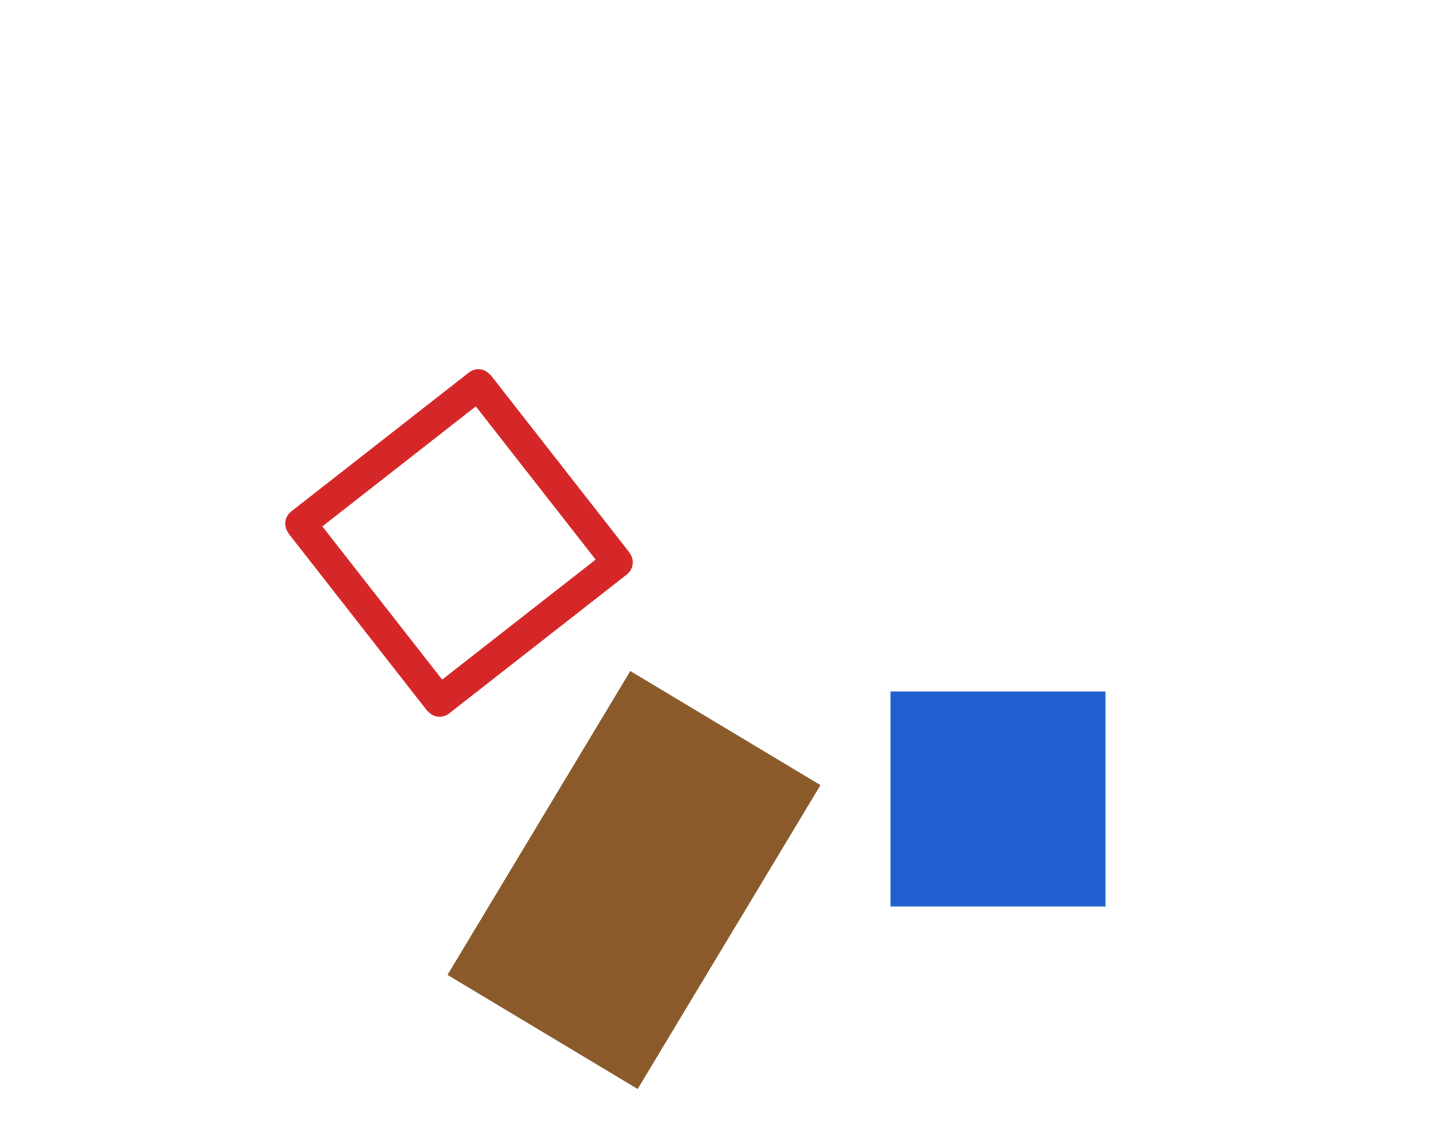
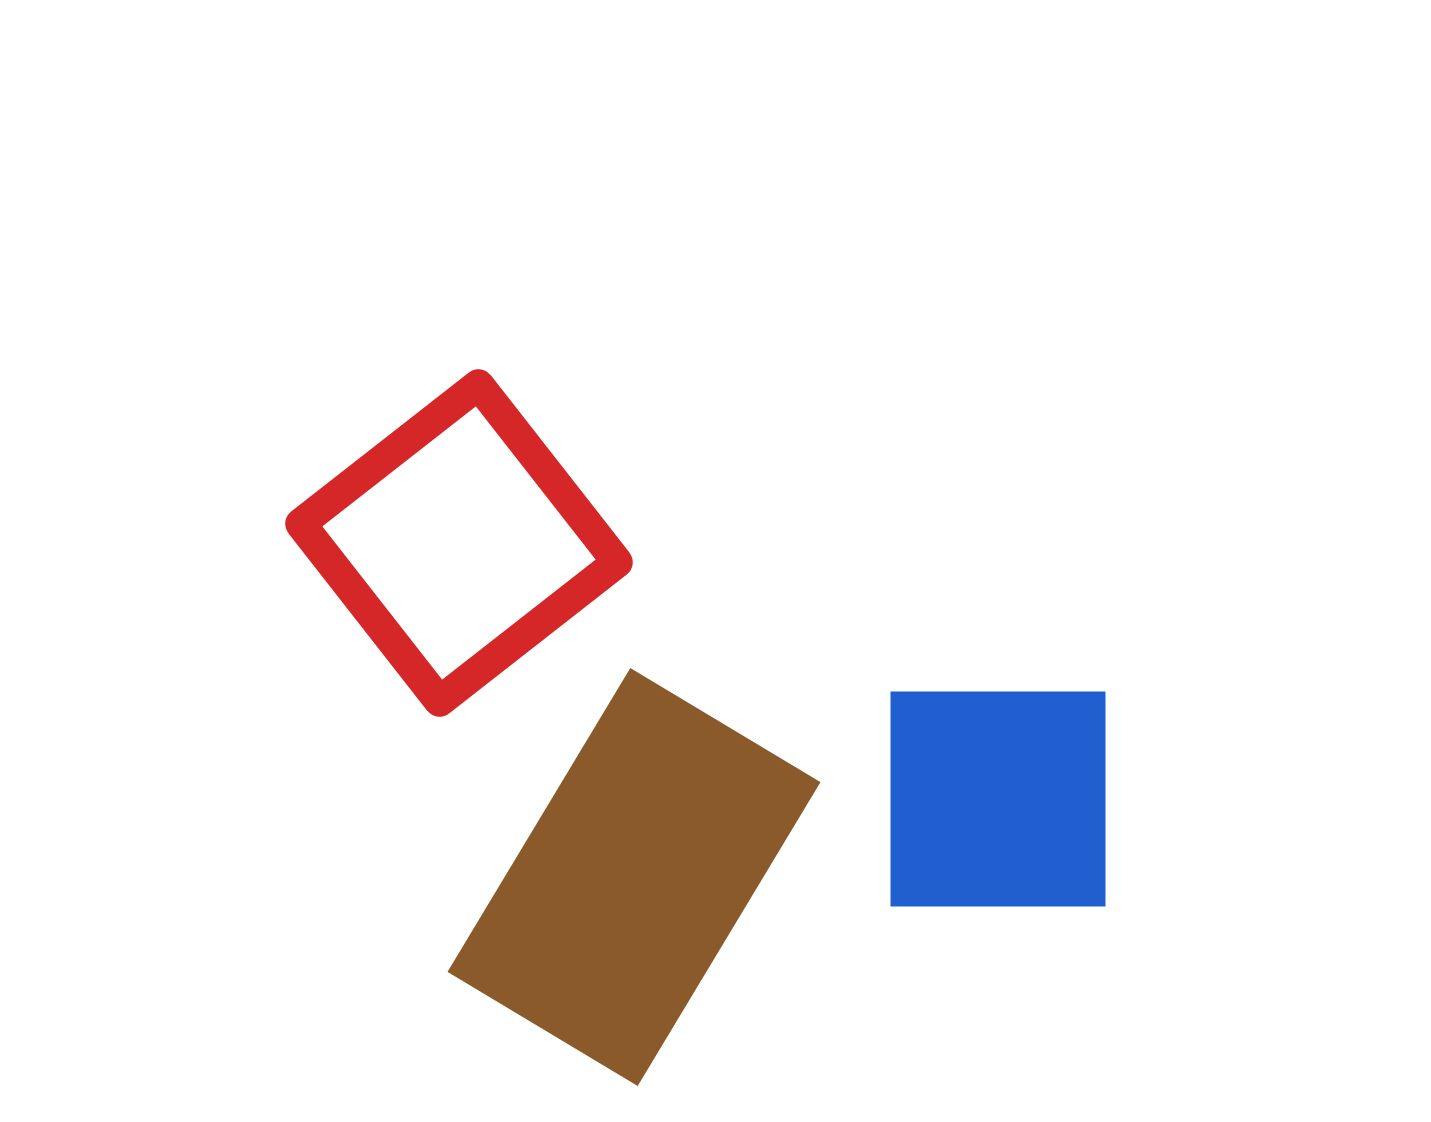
brown rectangle: moved 3 px up
